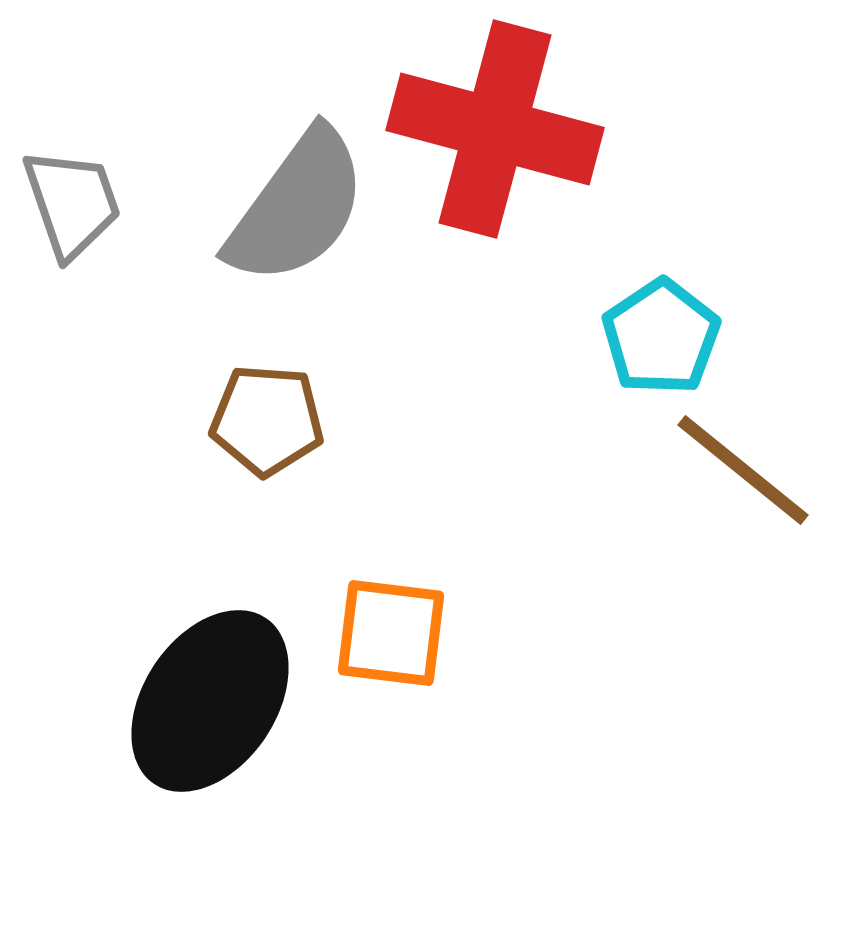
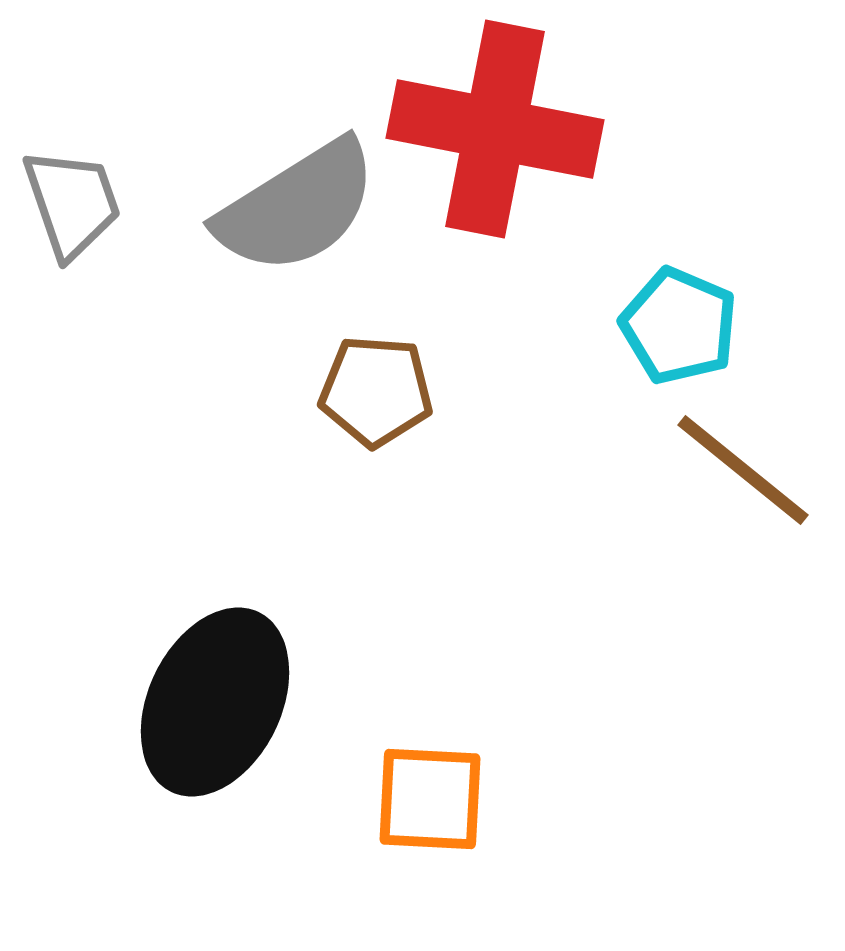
red cross: rotated 4 degrees counterclockwise
gray semicircle: rotated 22 degrees clockwise
cyan pentagon: moved 18 px right, 11 px up; rotated 15 degrees counterclockwise
brown pentagon: moved 109 px right, 29 px up
orange square: moved 39 px right, 166 px down; rotated 4 degrees counterclockwise
black ellipse: moved 5 px right, 1 px down; rotated 8 degrees counterclockwise
